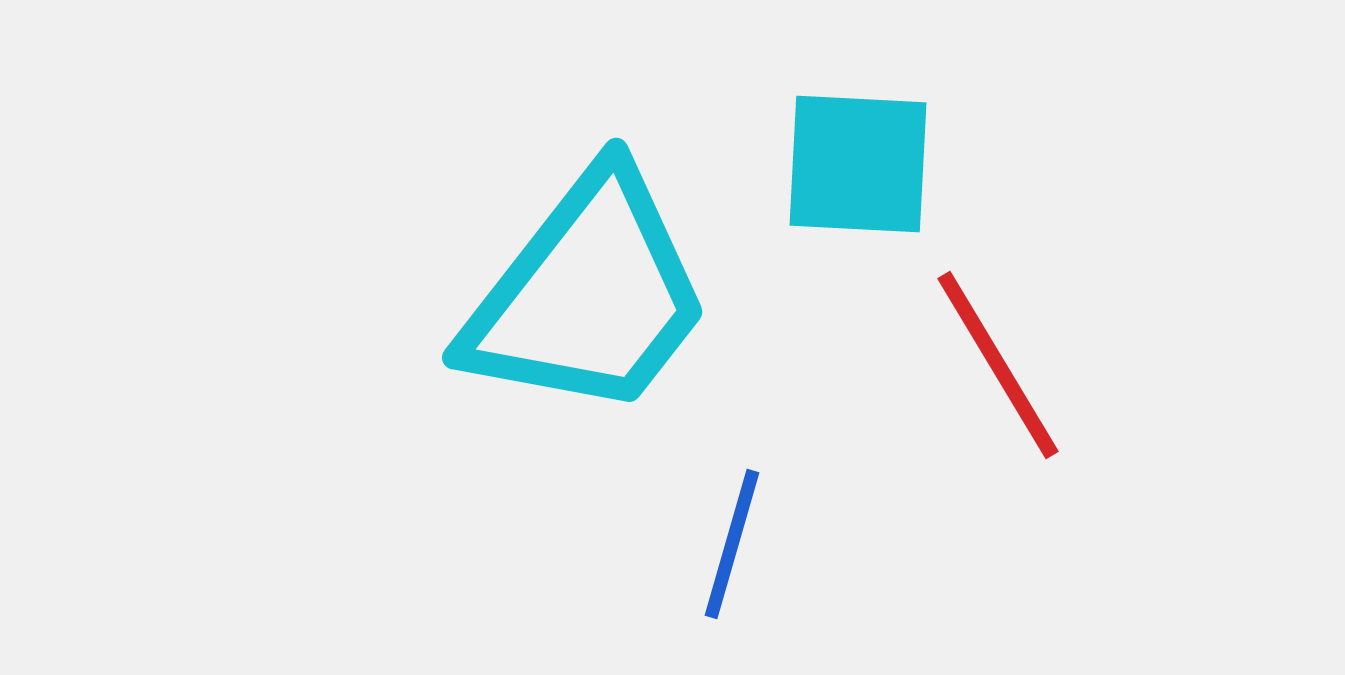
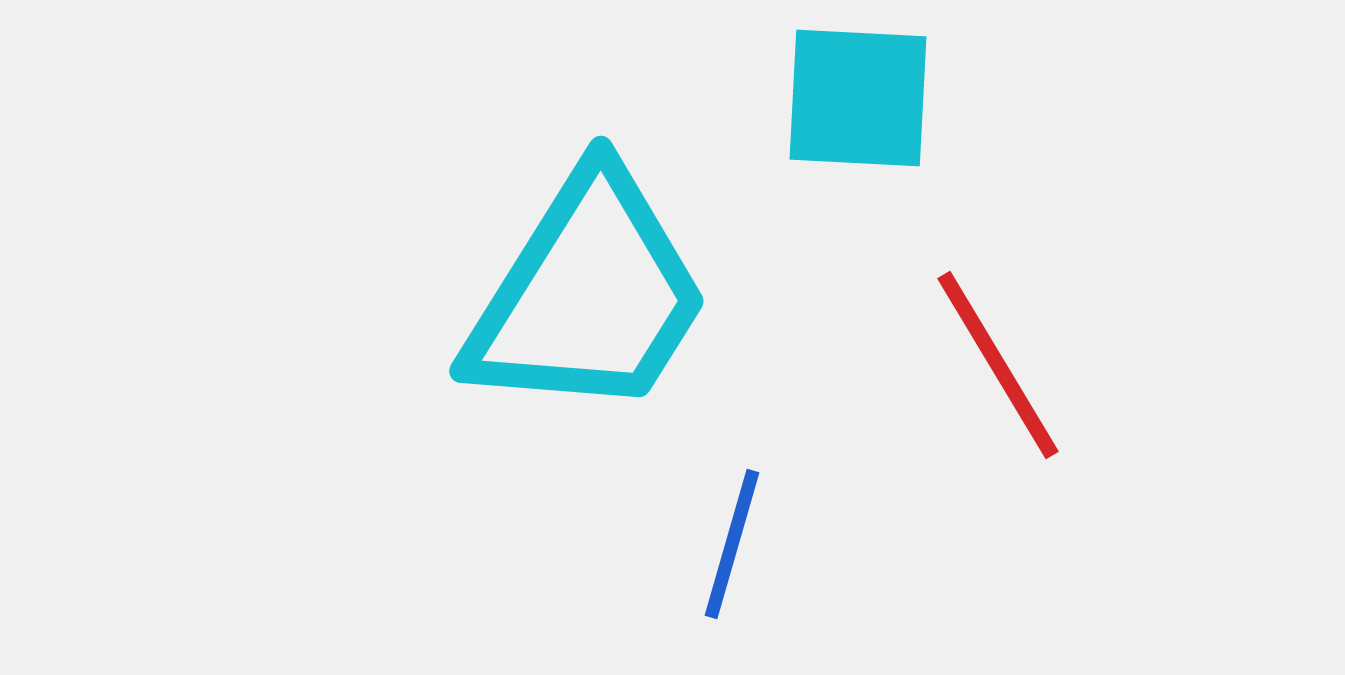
cyan square: moved 66 px up
cyan trapezoid: rotated 6 degrees counterclockwise
